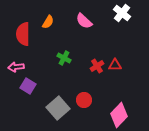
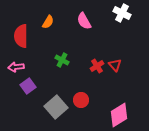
white cross: rotated 12 degrees counterclockwise
pink semicircle: rotated 18 degrees clockwise
red semicircle: moved 2 px left, 2 px down
green cross: moved 2 px left, 2 px down
red triangle: rotated 48 degrees clockwise
purple square: rotated 21 degrees clockwise
red circle: moved 3 px left
gray square: moved 2 px left, 1 px up
pink diamond: rotated 15 degrees clockwise
